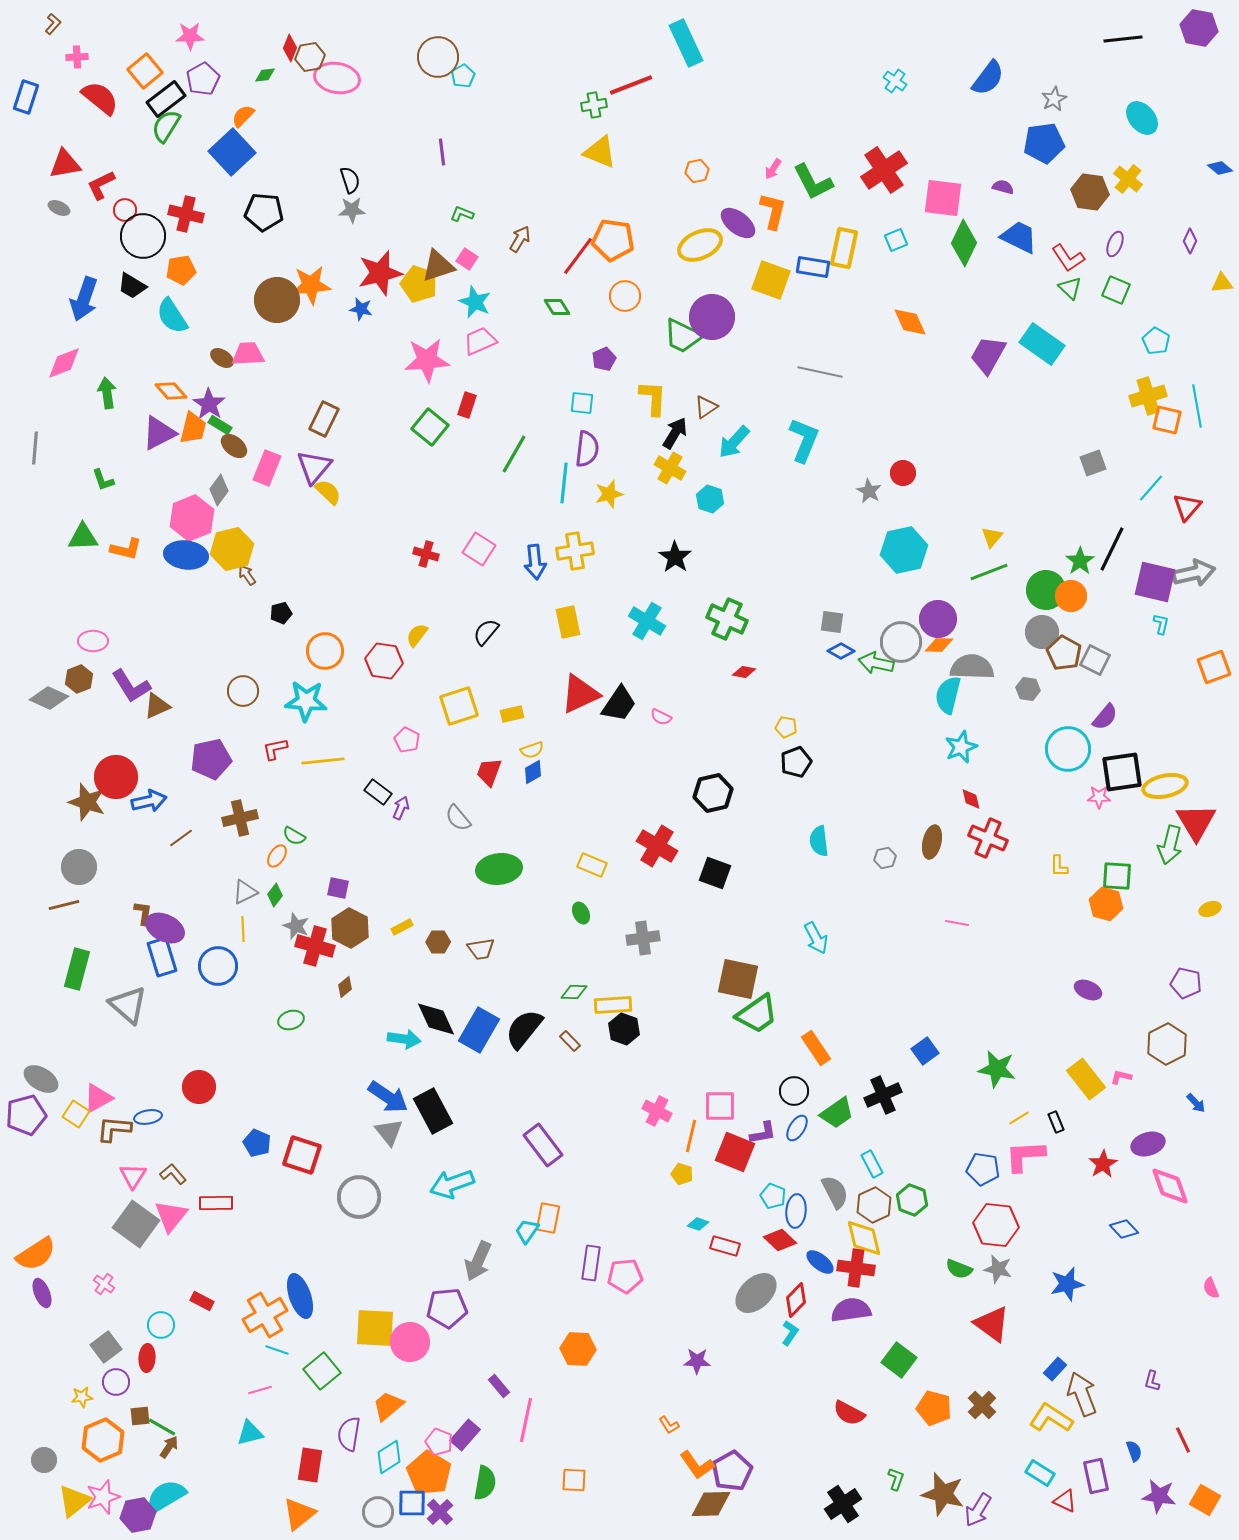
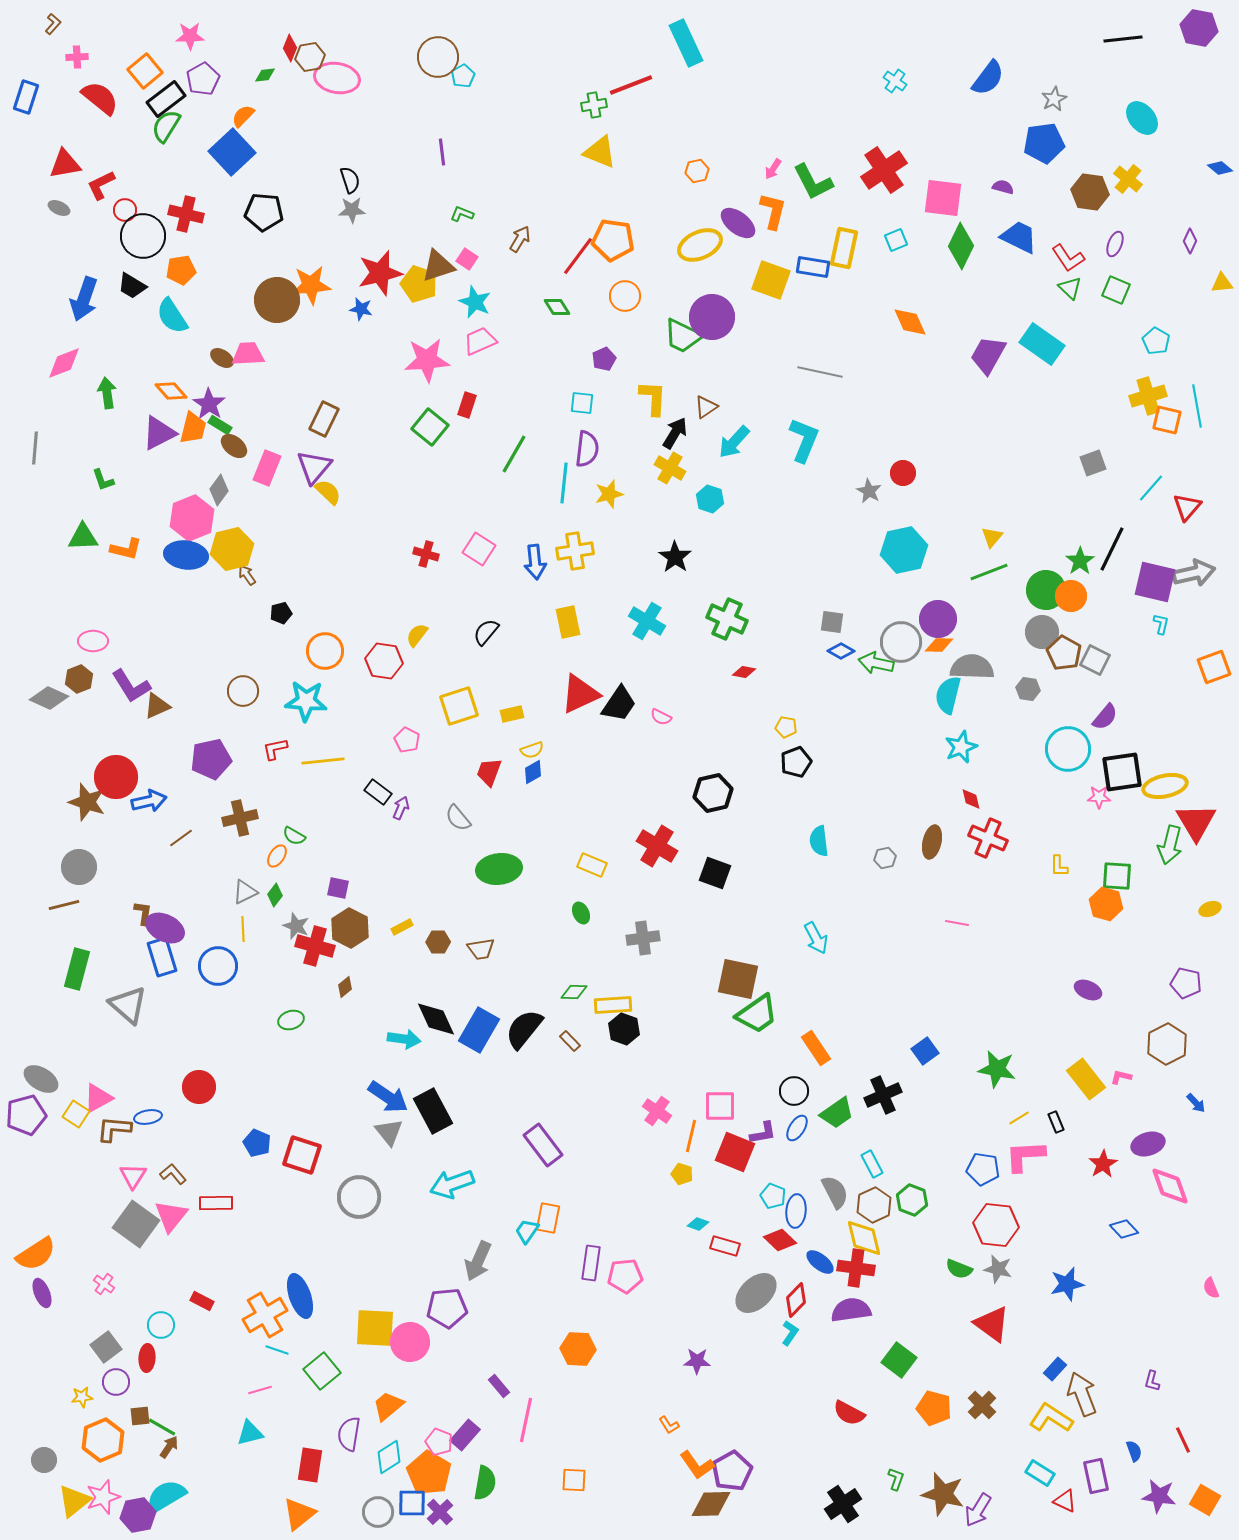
green diamond at (964, 243): moved 3 px left, 3 px down
pink cross at (657, 1111): rotated 8 degrees clockwise
